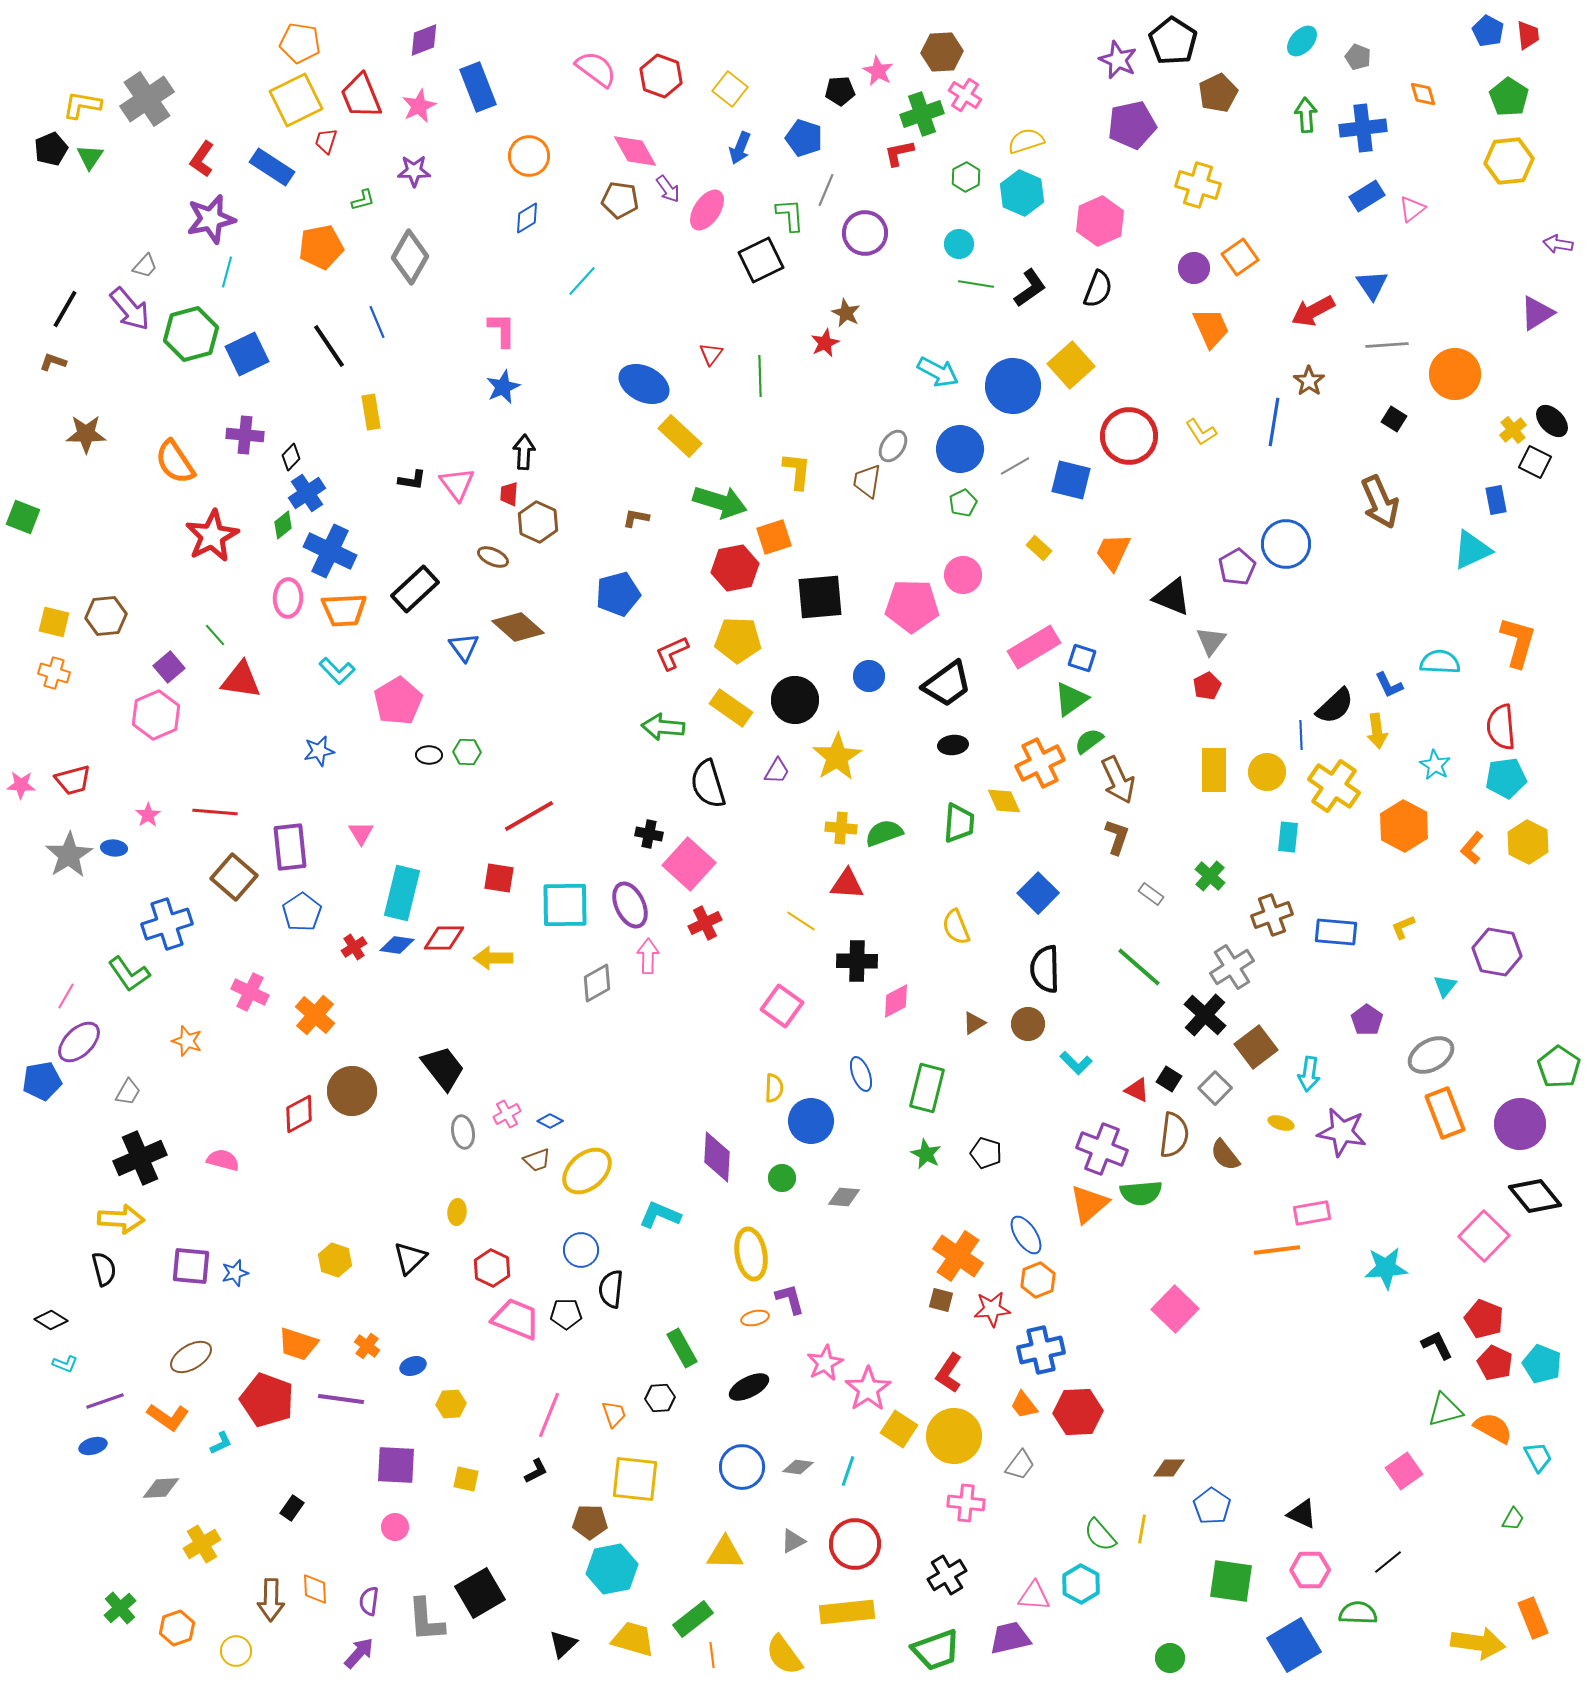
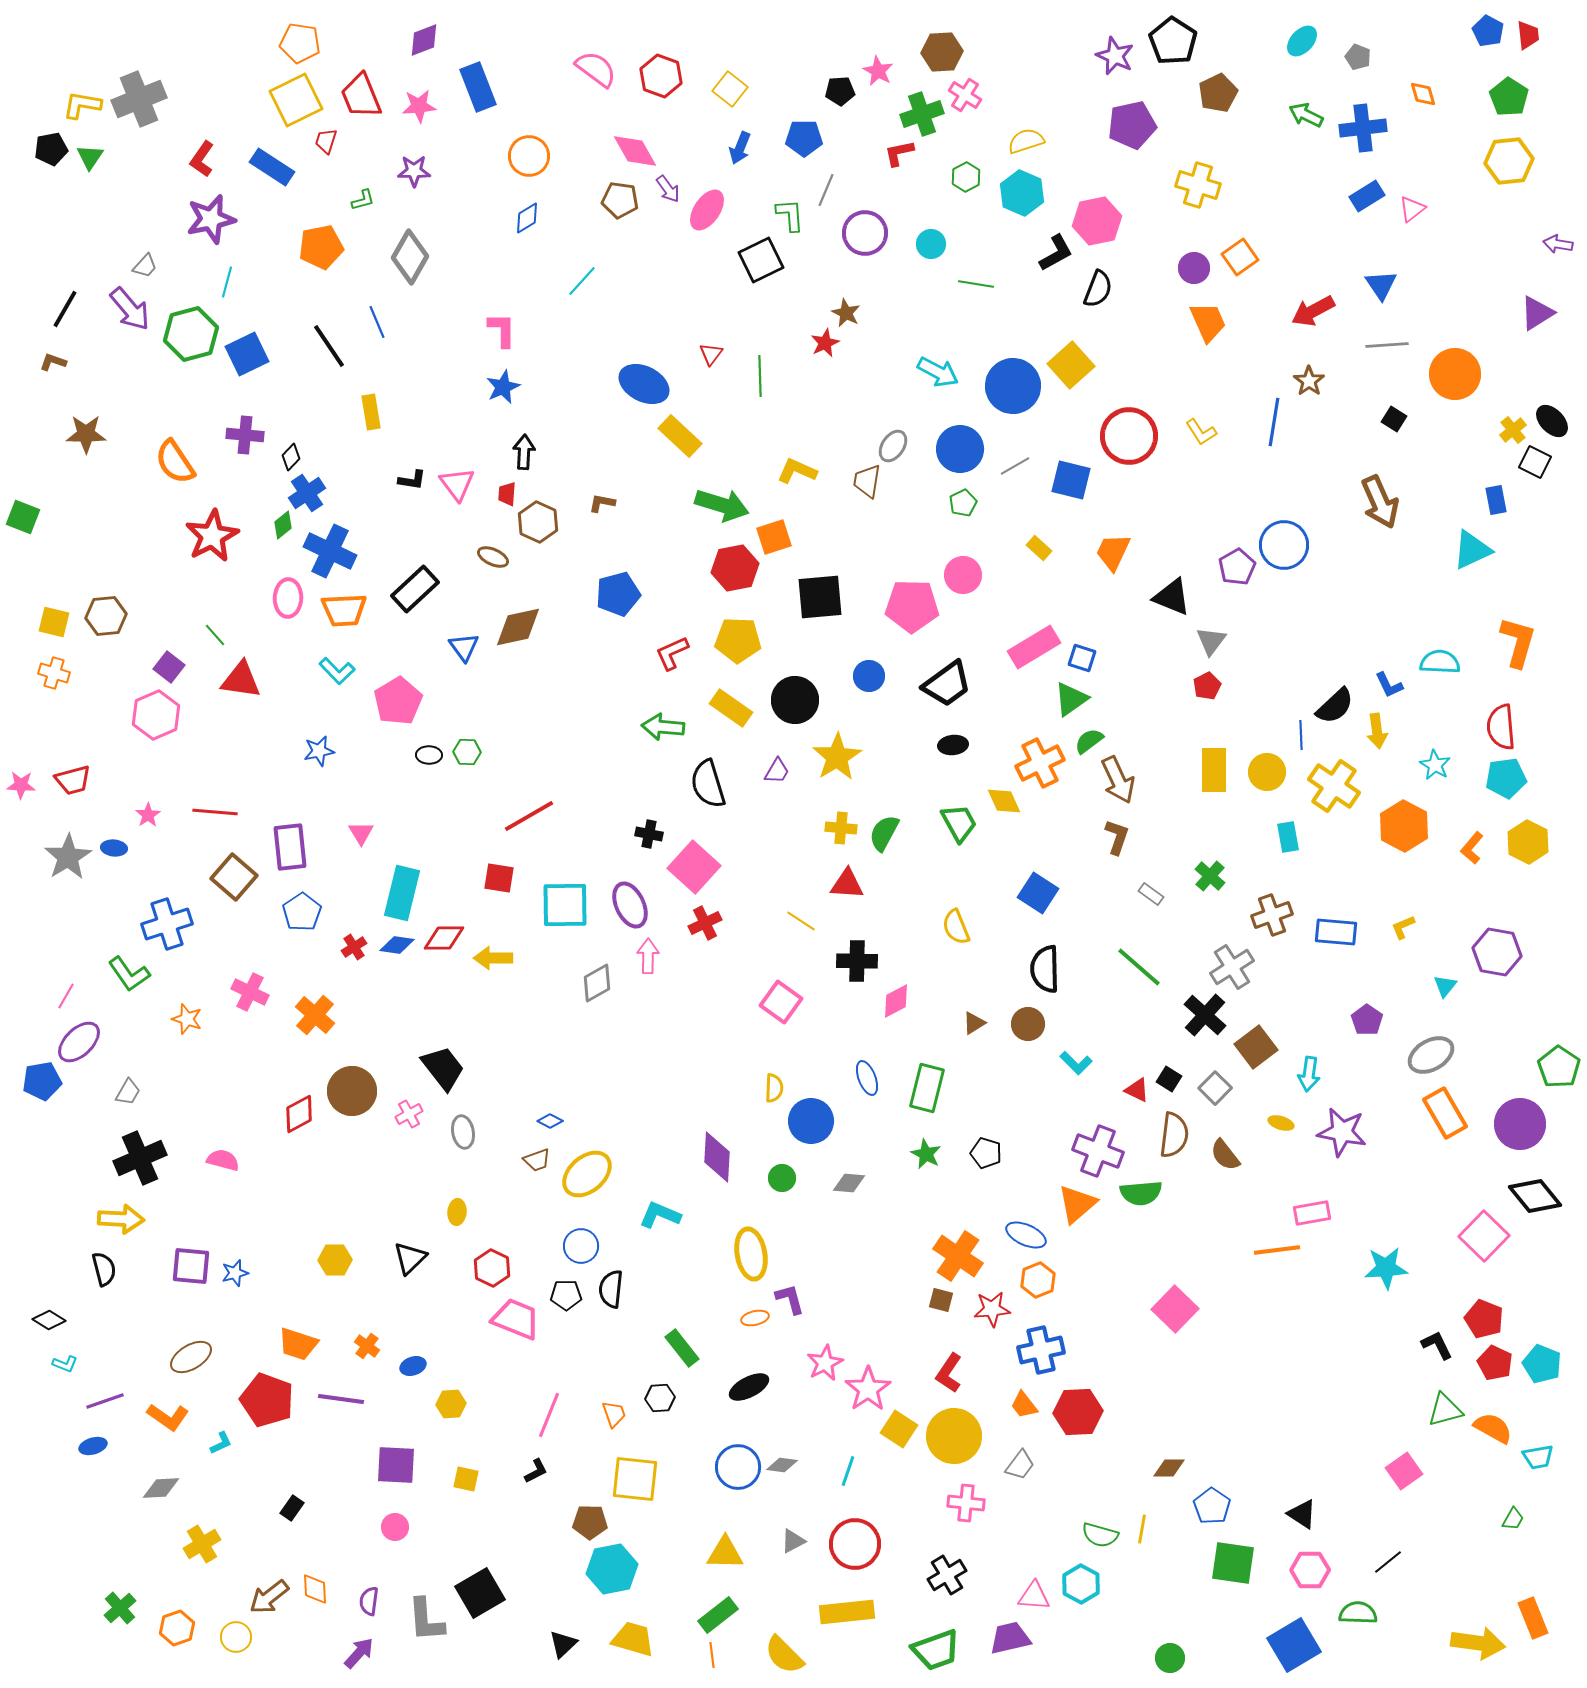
purple star at (1118, 60): moved 3 px left, 4 px up
gray cross at (147, 99): moved 8 px left; rotated 12 degrees clockwise
pink star at (419, 106): rotated 20 degrees clockwise
green arrow at (1306, 115): rotated 60 degrees counterclockwise
blue pentagon at (804, 138): rotated 18 degrees counterclockwise
black pentagon at (51, 149): rotated 12 degrees clockwise
pink hexagon at (1100, 221): moved 3 px left; rotated 12 degrees clockwise
cyan circle at (959, 244): moved 28 px left
cyan line at (227, 272): moved 10 px down
blue triangle at (1372, 285): moved 9 px right
black L-shape at (1030, 288): moved 26 px right, 35 px up; rotated 6 degrees clockwise
orange trapezoid at (1211, 328): moved 3 px left, 6 px up
yellow L-shape at (797, 471): rotated 72 degrees counterclockwise
red trapezoid at (509, 494): moved 2 px left
green arrow at (720, 502): moved 2 px right, 3 px down
brown L-shape at (636, 518): moved 34 px left, 15 px up
blue circle at (1286, 544): moved 2 px left, 1 px down
brown diamond at (518, 627): rotated 54 degrees counterclockwise
purple square at (169, 667): rotated 12 degrees counterclockwise
green trapezoid at (959, 823): rotated 33 degrees counterclockwise
green semicircle at (884, 833): rotated 42 degrees counterclockwise
cyan rectangle at (1288, 837): rotated 16 degrees counterclockwise
gray star at (69, 855): moved 1 px left, 2 px down
pink square at (689, 864): moved 5 px right, 3 px down
blue square at (1038, 893): rotated 12 degrees counterclockwise
pink square at (782, 1006): moved 1 px left, 4 px up
orange star at (187, 1041): moved 22 px up
blue ellipse at (861, 1074): moved 6 px right, 4 px down
orange rectangle at (1445, 1113): rotated 9 degrees counterclockwise
pink cross at (507, 1114): moved 98 px left
purple cross at (1102, 1149): moved 4 px left, 2 px down
yellow ellipse at (587, 1171): moved 3 px down
gray diamond at (844, 1197): moved 5 px right, 14 px up
orange triangle at (1089, 1204): moved 12 px left
blue ellipse at (1026, 1235): rotated 33 degrees counterclockwise
blue circle at (581, 1250): moved 4 px up
yellow hexagon at (335, 1260): rotated 20 degrees counterclockwise
black pentagon at (566, 1314): moved 19 px up
black diamond at (51, 1320): moved 2 px left
green rectangle at (682, 1348): rotated 9 degrees counterclockwise
cyan trapezoid at (1538, 1457): rotated 108 degrees clockwise
blue circle at (742, 1467): moved 4 px left
gray diamond at (798, 1467): moved 16 px left, 2 px up
black triangle at (1302, 1514): rotated 8 degrees clockwise
green semicircle at (1100, 1535): rotated 33 degrees counterclockwise
green square at (1231, 1581): moved 2 px right, 18 px up
brown arrow at (271, 1600): moved 2 px left, 3 px up; rotated 51 degrees clockwise
green rectangle at (693, 1619): moved 25 px right, 4 px up
yellow circle at (236, 1651): moved 14 px up
yellow semicircle at (784, 1655): rotated 9 degrees counterclockwise
